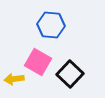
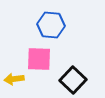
pink square: moved 1 px right, 3 px up; rotated 28 degrees counterclockwise
black square: moved 3 px right, 6 px down
